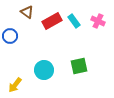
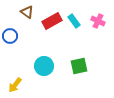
cyan circle: moved 4 px up
